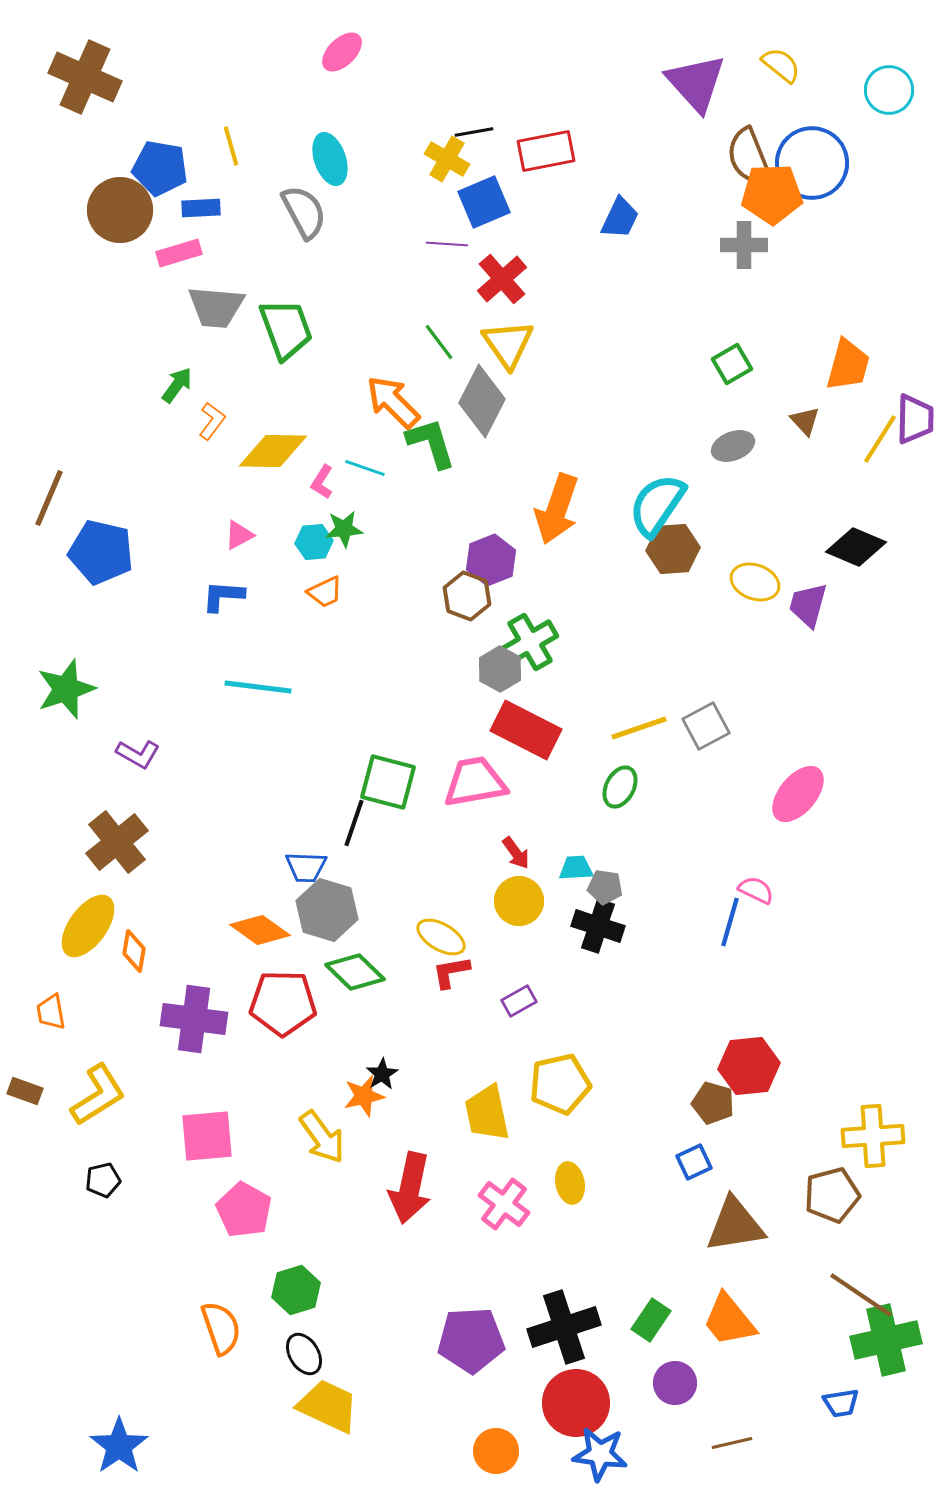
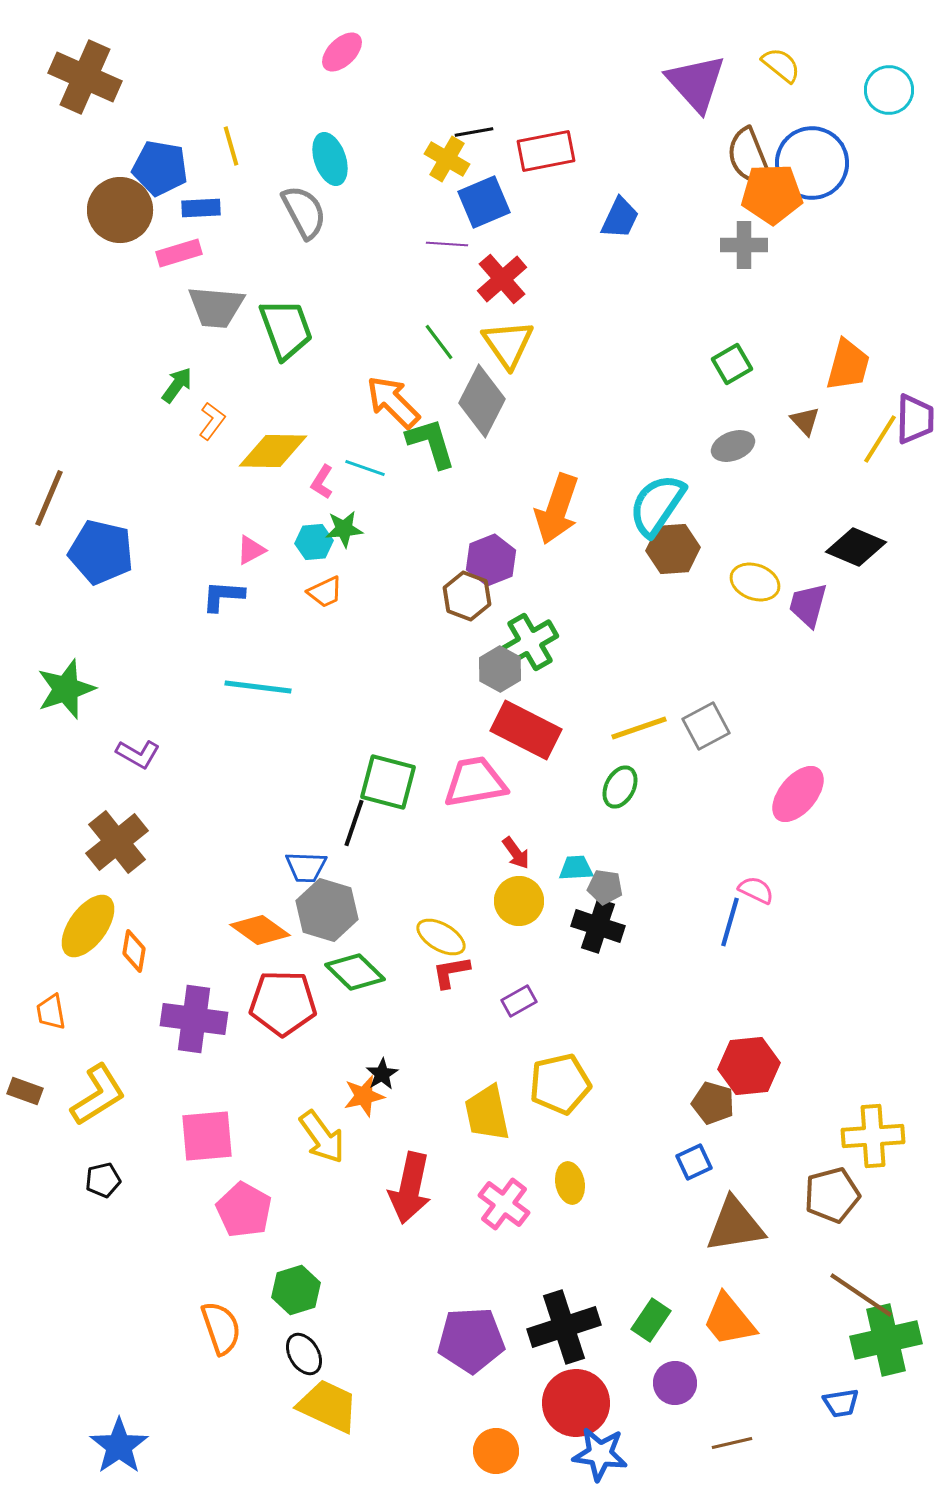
pink triangle at (239, 535): moved 12 px right, 15 px down
